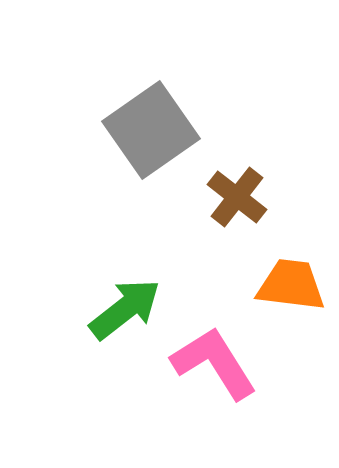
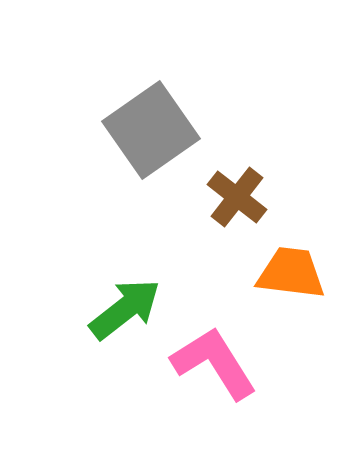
orange trapezoid: moved 12 px up
